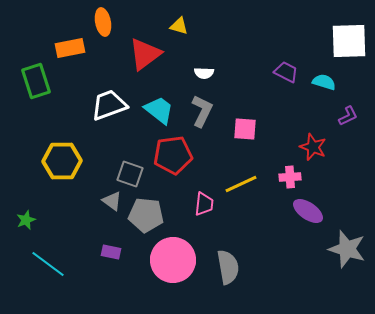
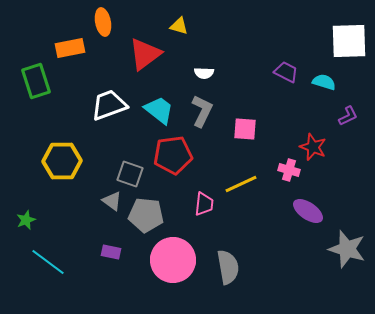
pink cross: moved 1 px left, 7 px up; rotated 20 degrees clockwise
cyan line: moved 2 px up
